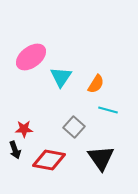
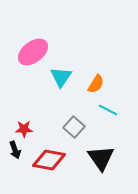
pink ellipse: moved 2 px right, 5 px up
cyan line: rotated 12 degrees clockwise
